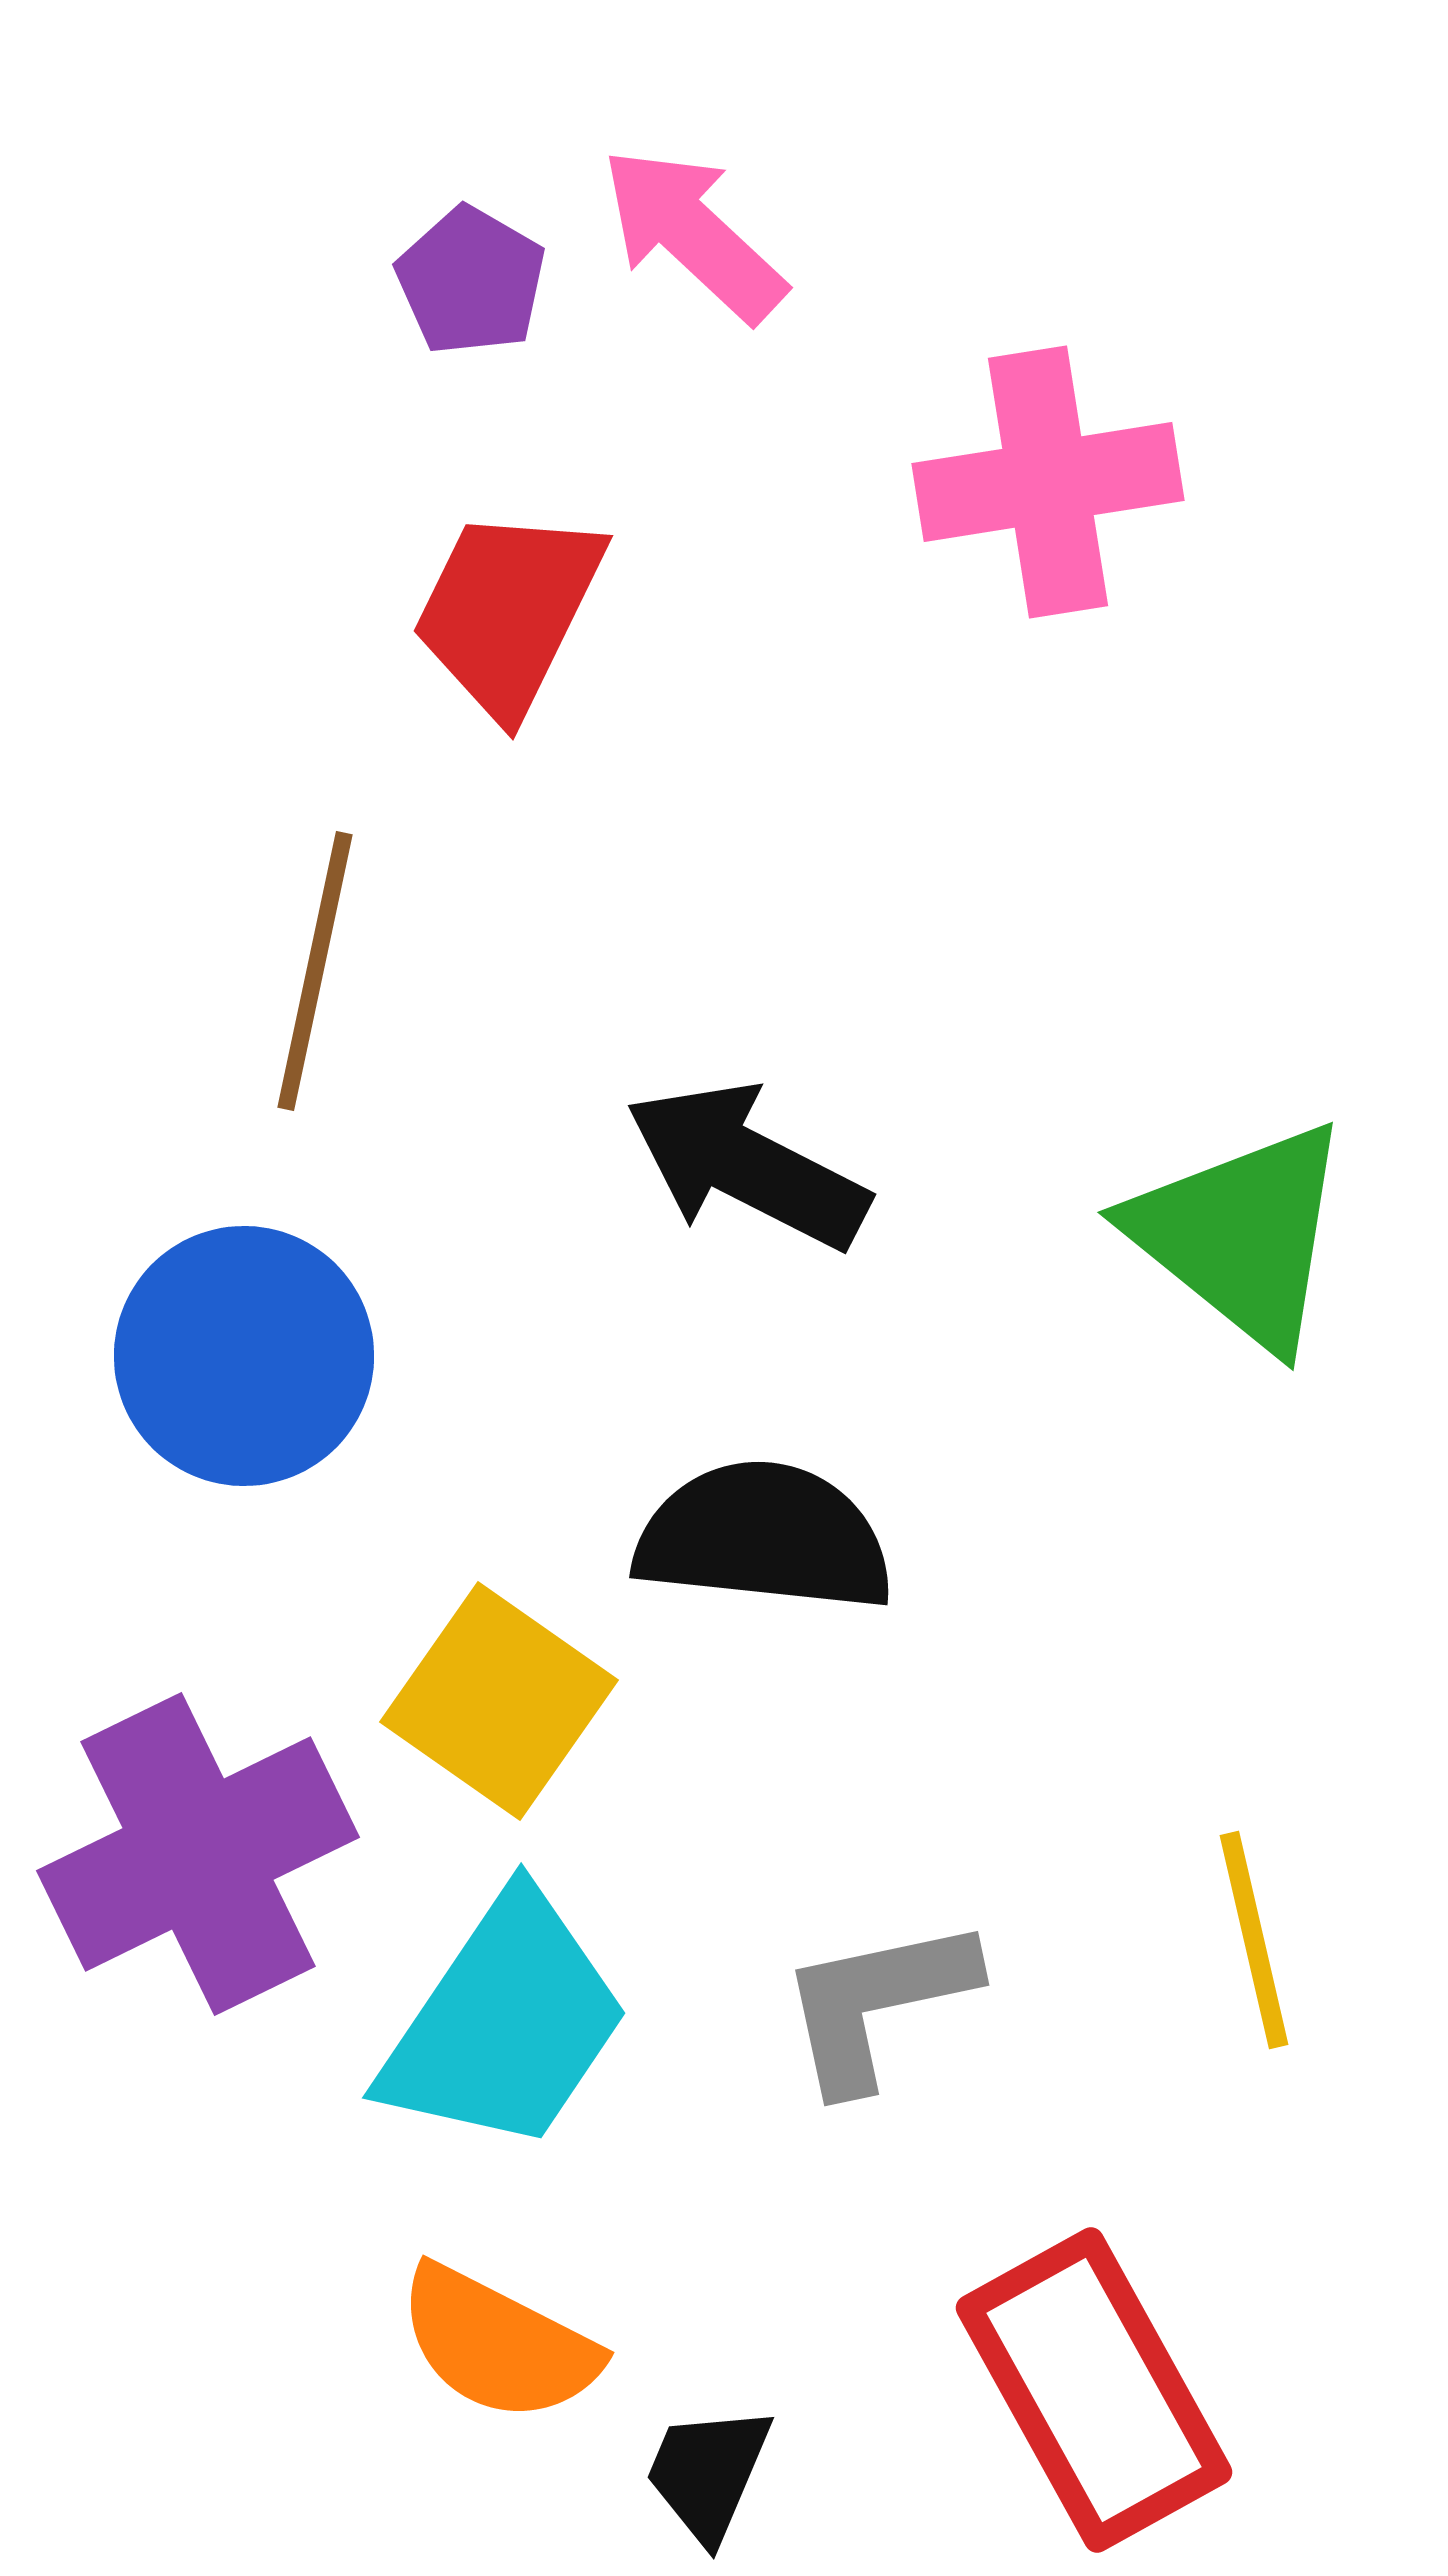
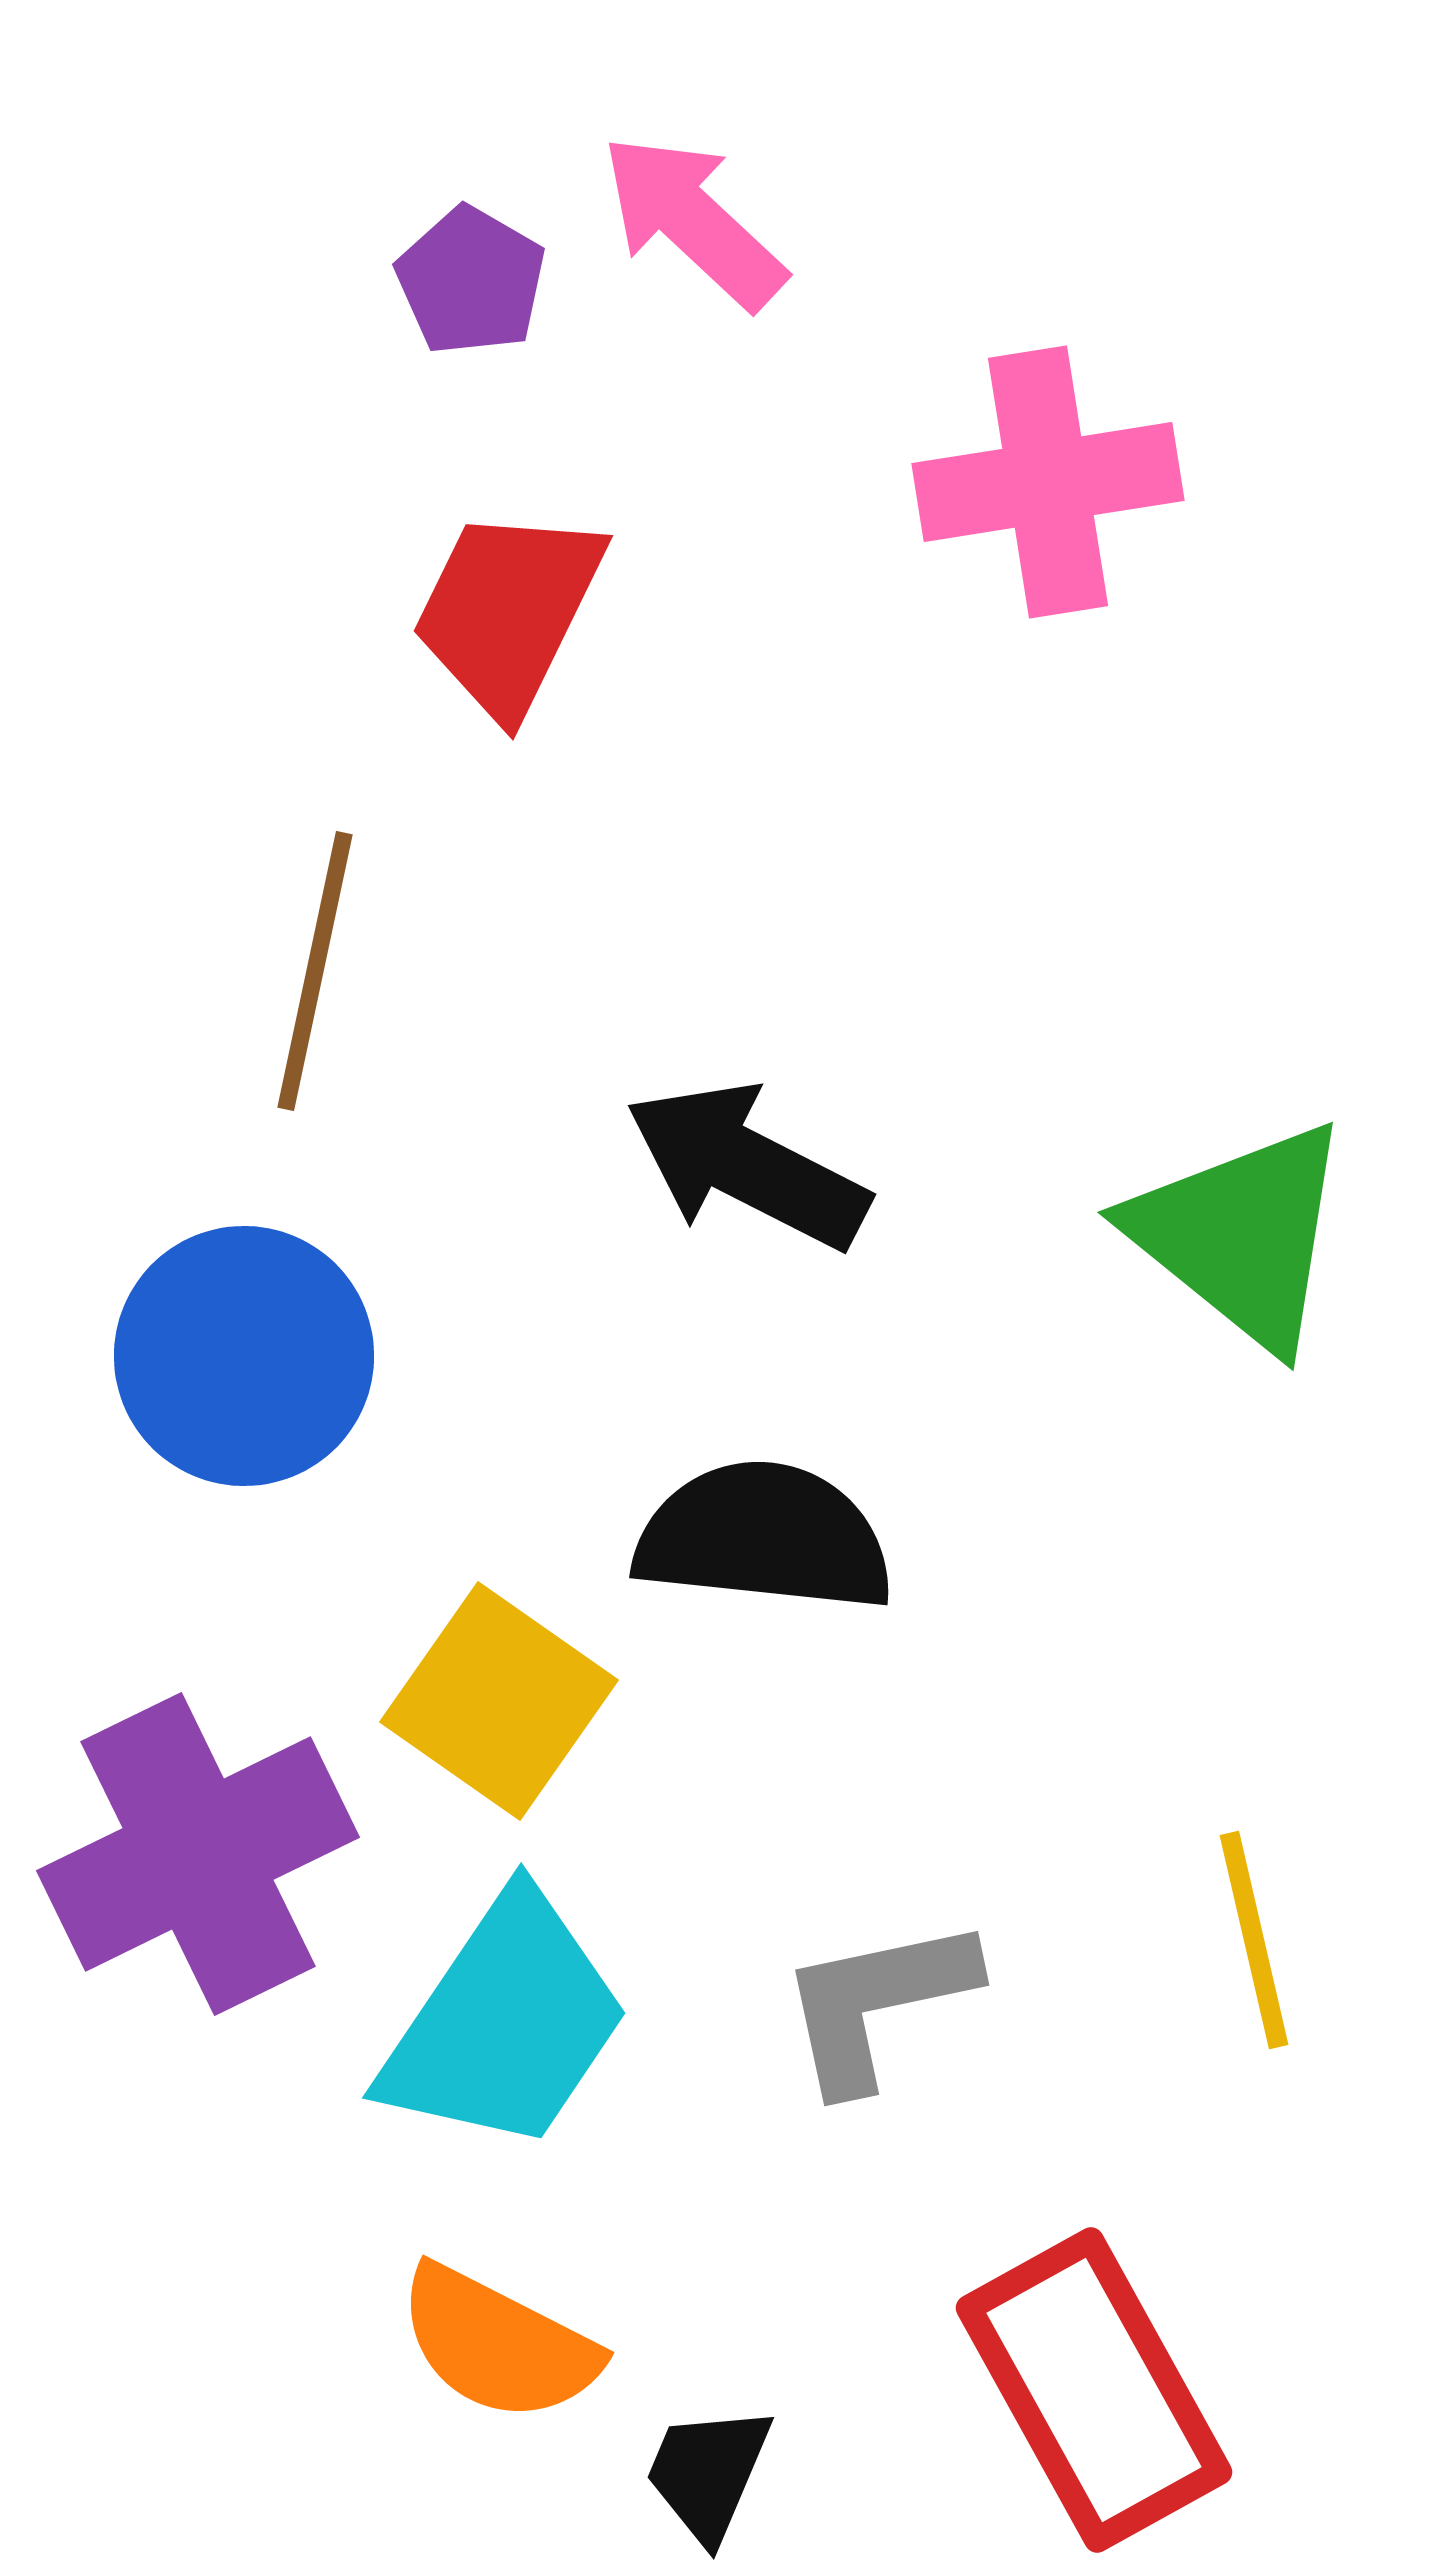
pink arrow: moved 13 px up
